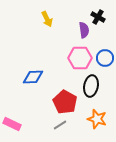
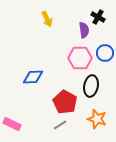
blue circle: moved 5 px up
